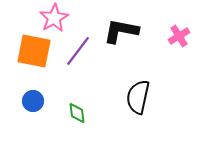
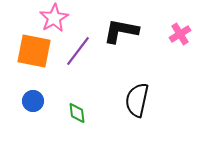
pink cross: moved 1 px right, 2 px up
black semicircle: moved 1 px left, 3 px down
